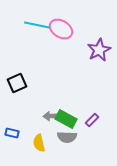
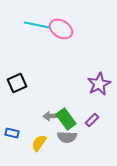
purple star: moved 34 px down
green rectangle: rotated 25 degrees clockwise
yellow semicircle: rotated 48 degrees clockwise
